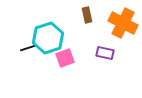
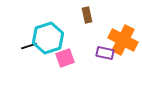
orange cross: moved 17 px down
black line: moved 1 px right, 2 px up
